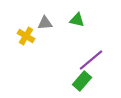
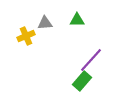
green triangle: rotated 14 degrees counterclockwise
yellow cross: rotated 36 degrees clockwise
purple line: rotated 8 degrees counterclockwise
